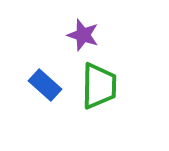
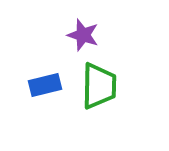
blue rectangle: rotated 56 degrees counterclockwise
